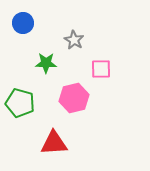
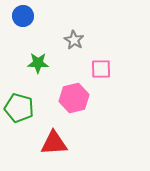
blue circle: moved 7 px up
green star: moved 8 px left
green pentagon: moved 1 px left, 5 px down
